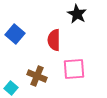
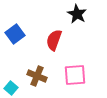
blue square: rotated 12 degrees clockwise
red semicircle: rotated 20 degrees clockwise
pink square: moved 1 px right, 6 px down
